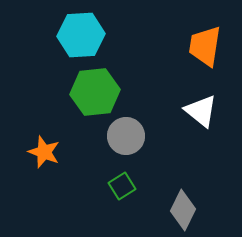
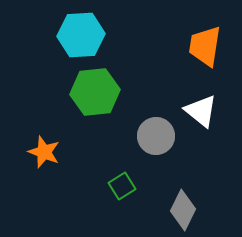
gray circle: moved 30 px right
